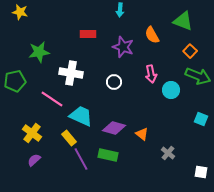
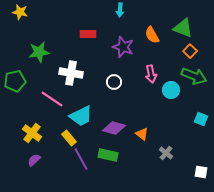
green triangle: moved 7 px down
green arrow: moved 4 px left
cyan trapezoid: rotated 130 degrees clockwise
gray cross: moved 2 px left
